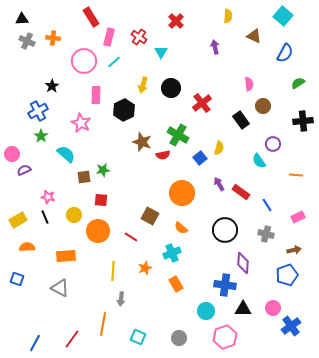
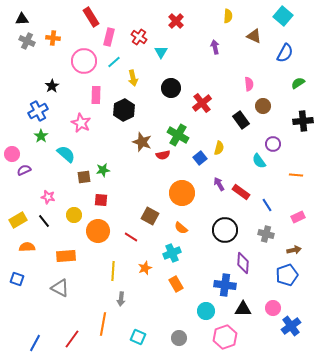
yellow arrow at (143, 85): moved 10 px left, 7 px up; rotated 28 degrees counterclockwise
black line at (45, 217): moved 1 px left, 4 px down; rotated 16 degrees counterclockwise
